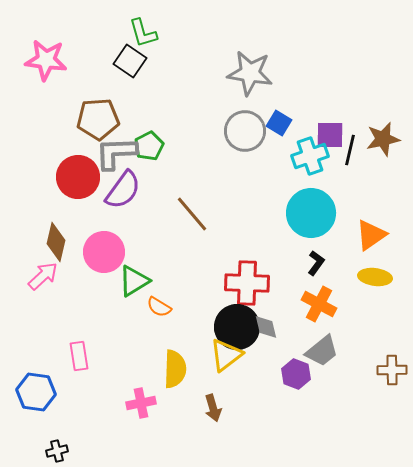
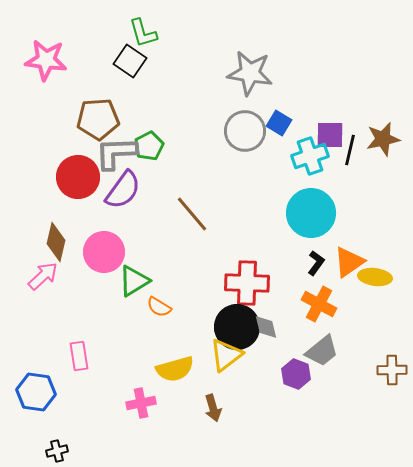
orange triangle: moved 22 px left, 27 px down
yellow semicircle: rotated 72 degrees clockwise
